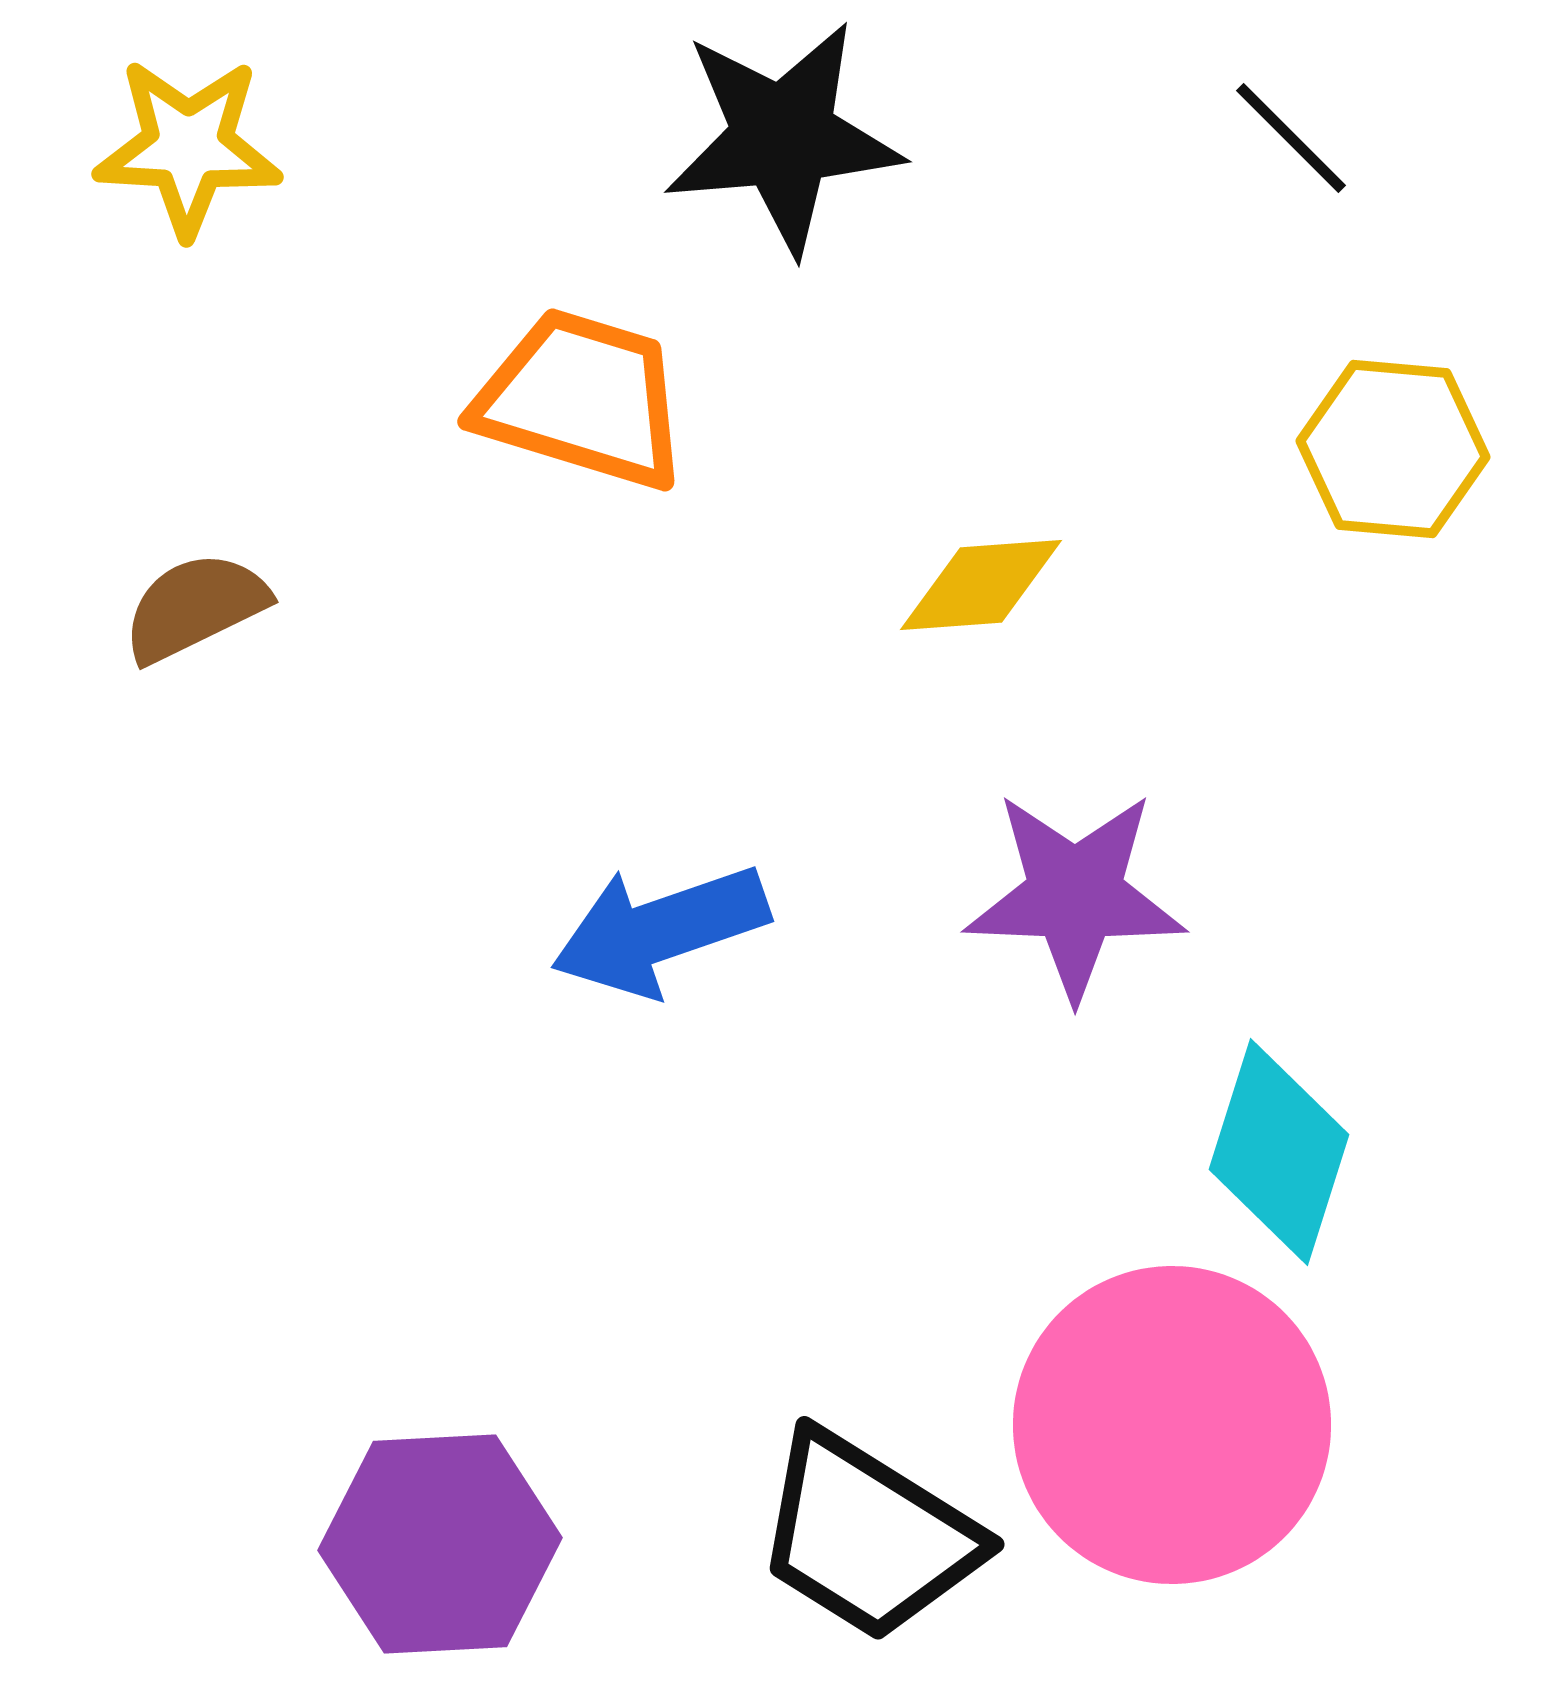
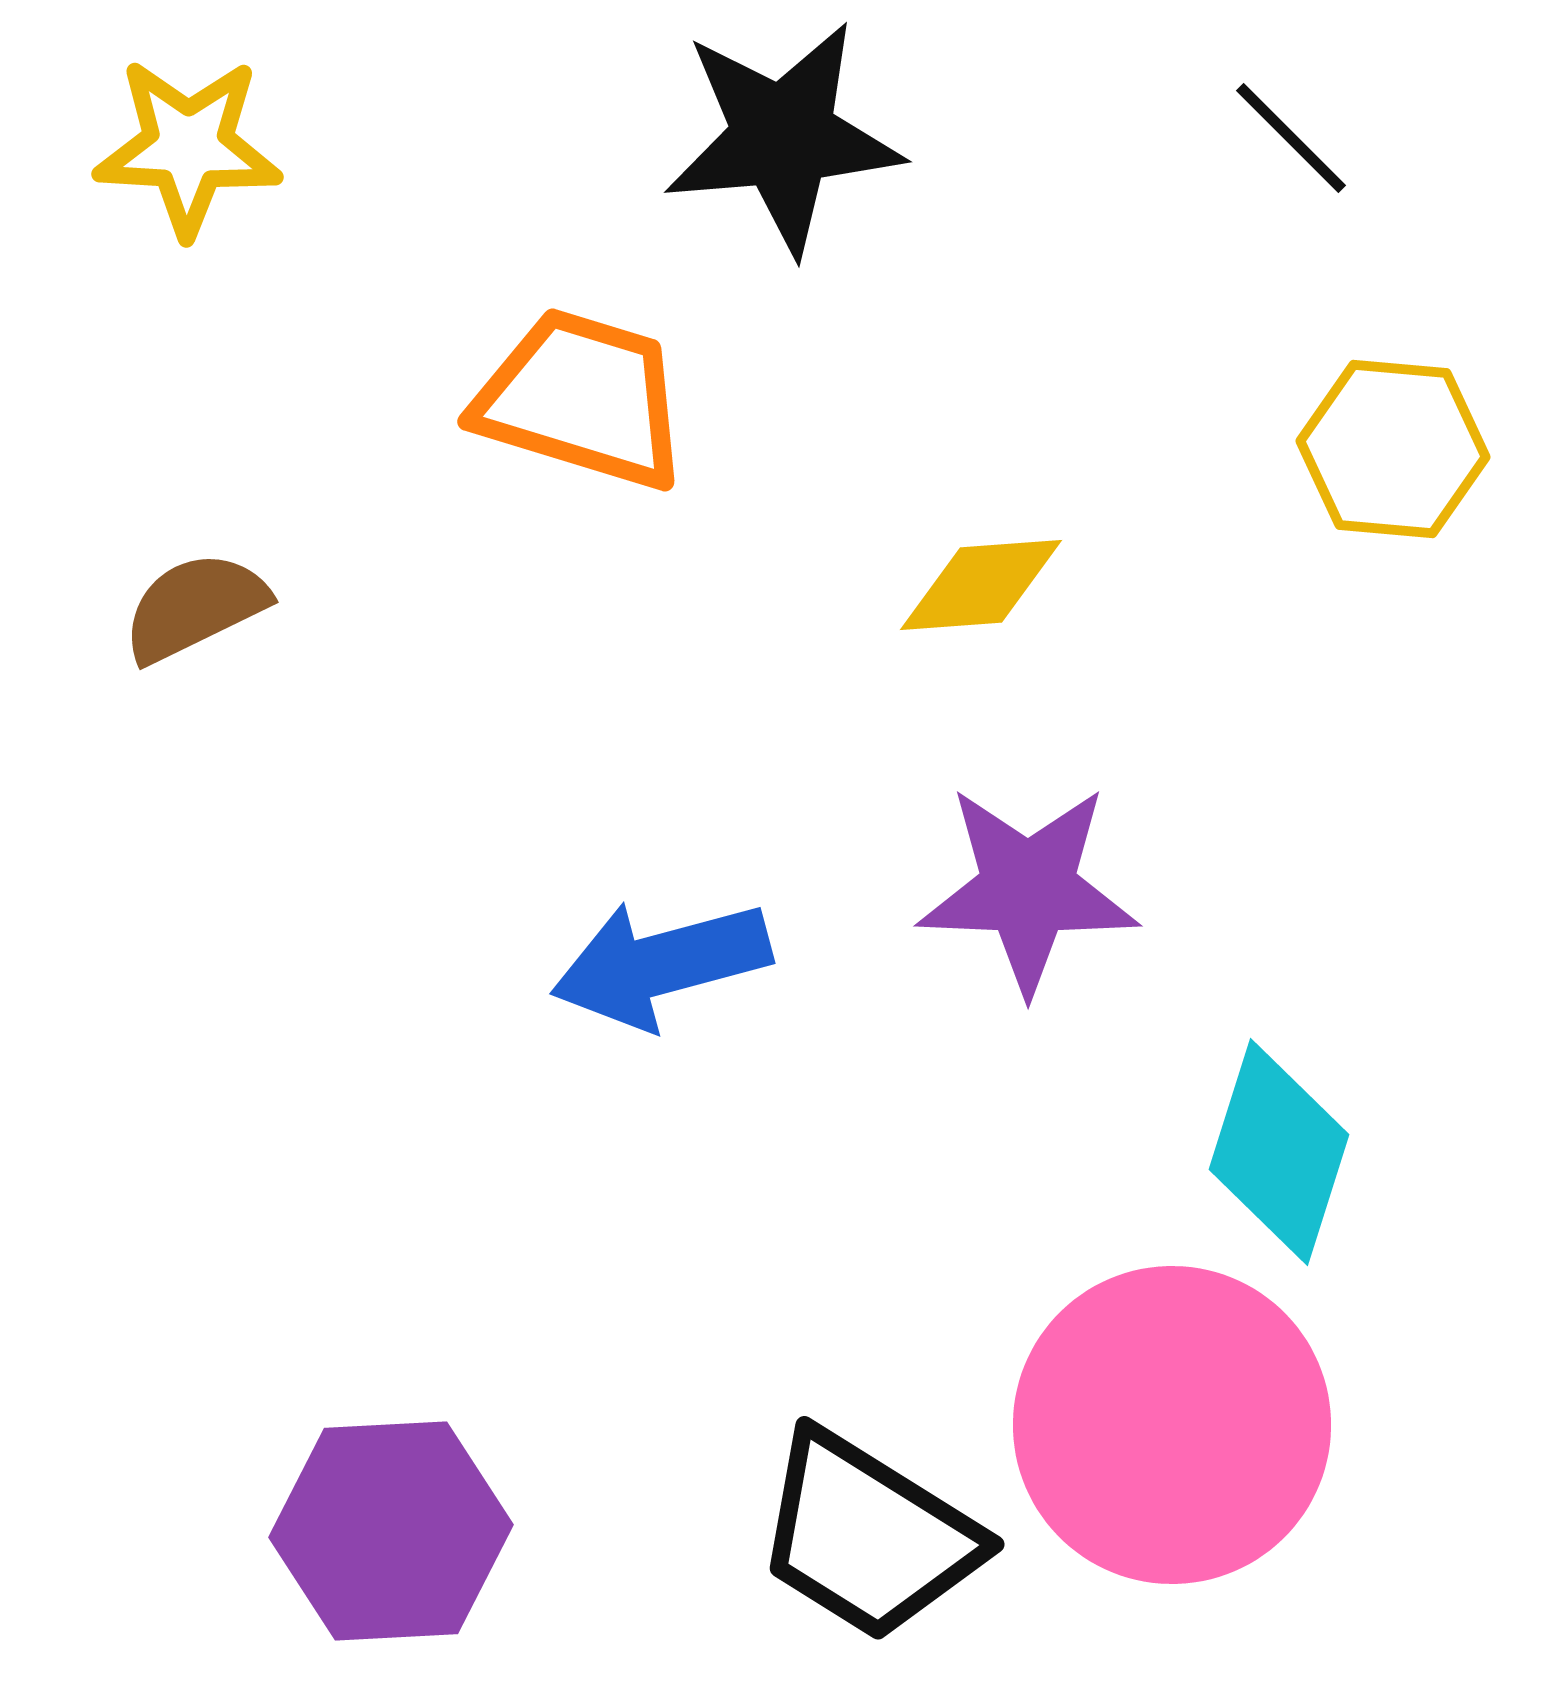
purple star: moved 47 px left, 6 px up
blue arrow: moved 1 px right, 34 px down; rotated 4 degrees clockwise
purple hexagon: moved 49 px left, 13 px up
